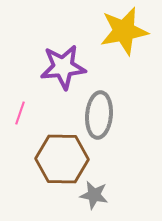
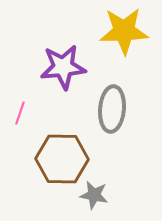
yellow star: rotated 9 degrees clockwise
gray ellipse: moved 13 px right, 6 px up
